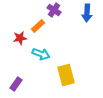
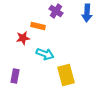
purple cross: moved 2 px right, 1 px down
orange rectangle: rotated 56 degrees clockwise
red star: moved 3 px right
cyan arrow: moved 4 px right
purple rectangle: moved 1 px left, 8 px up; rotated 24 degrees counterclockwise
